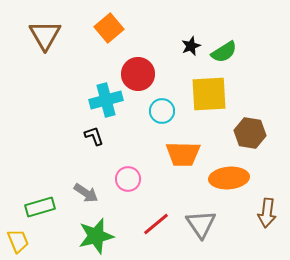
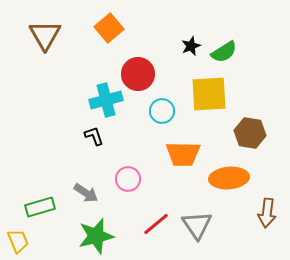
gray triangle: moved 4 px left, 1 px down
